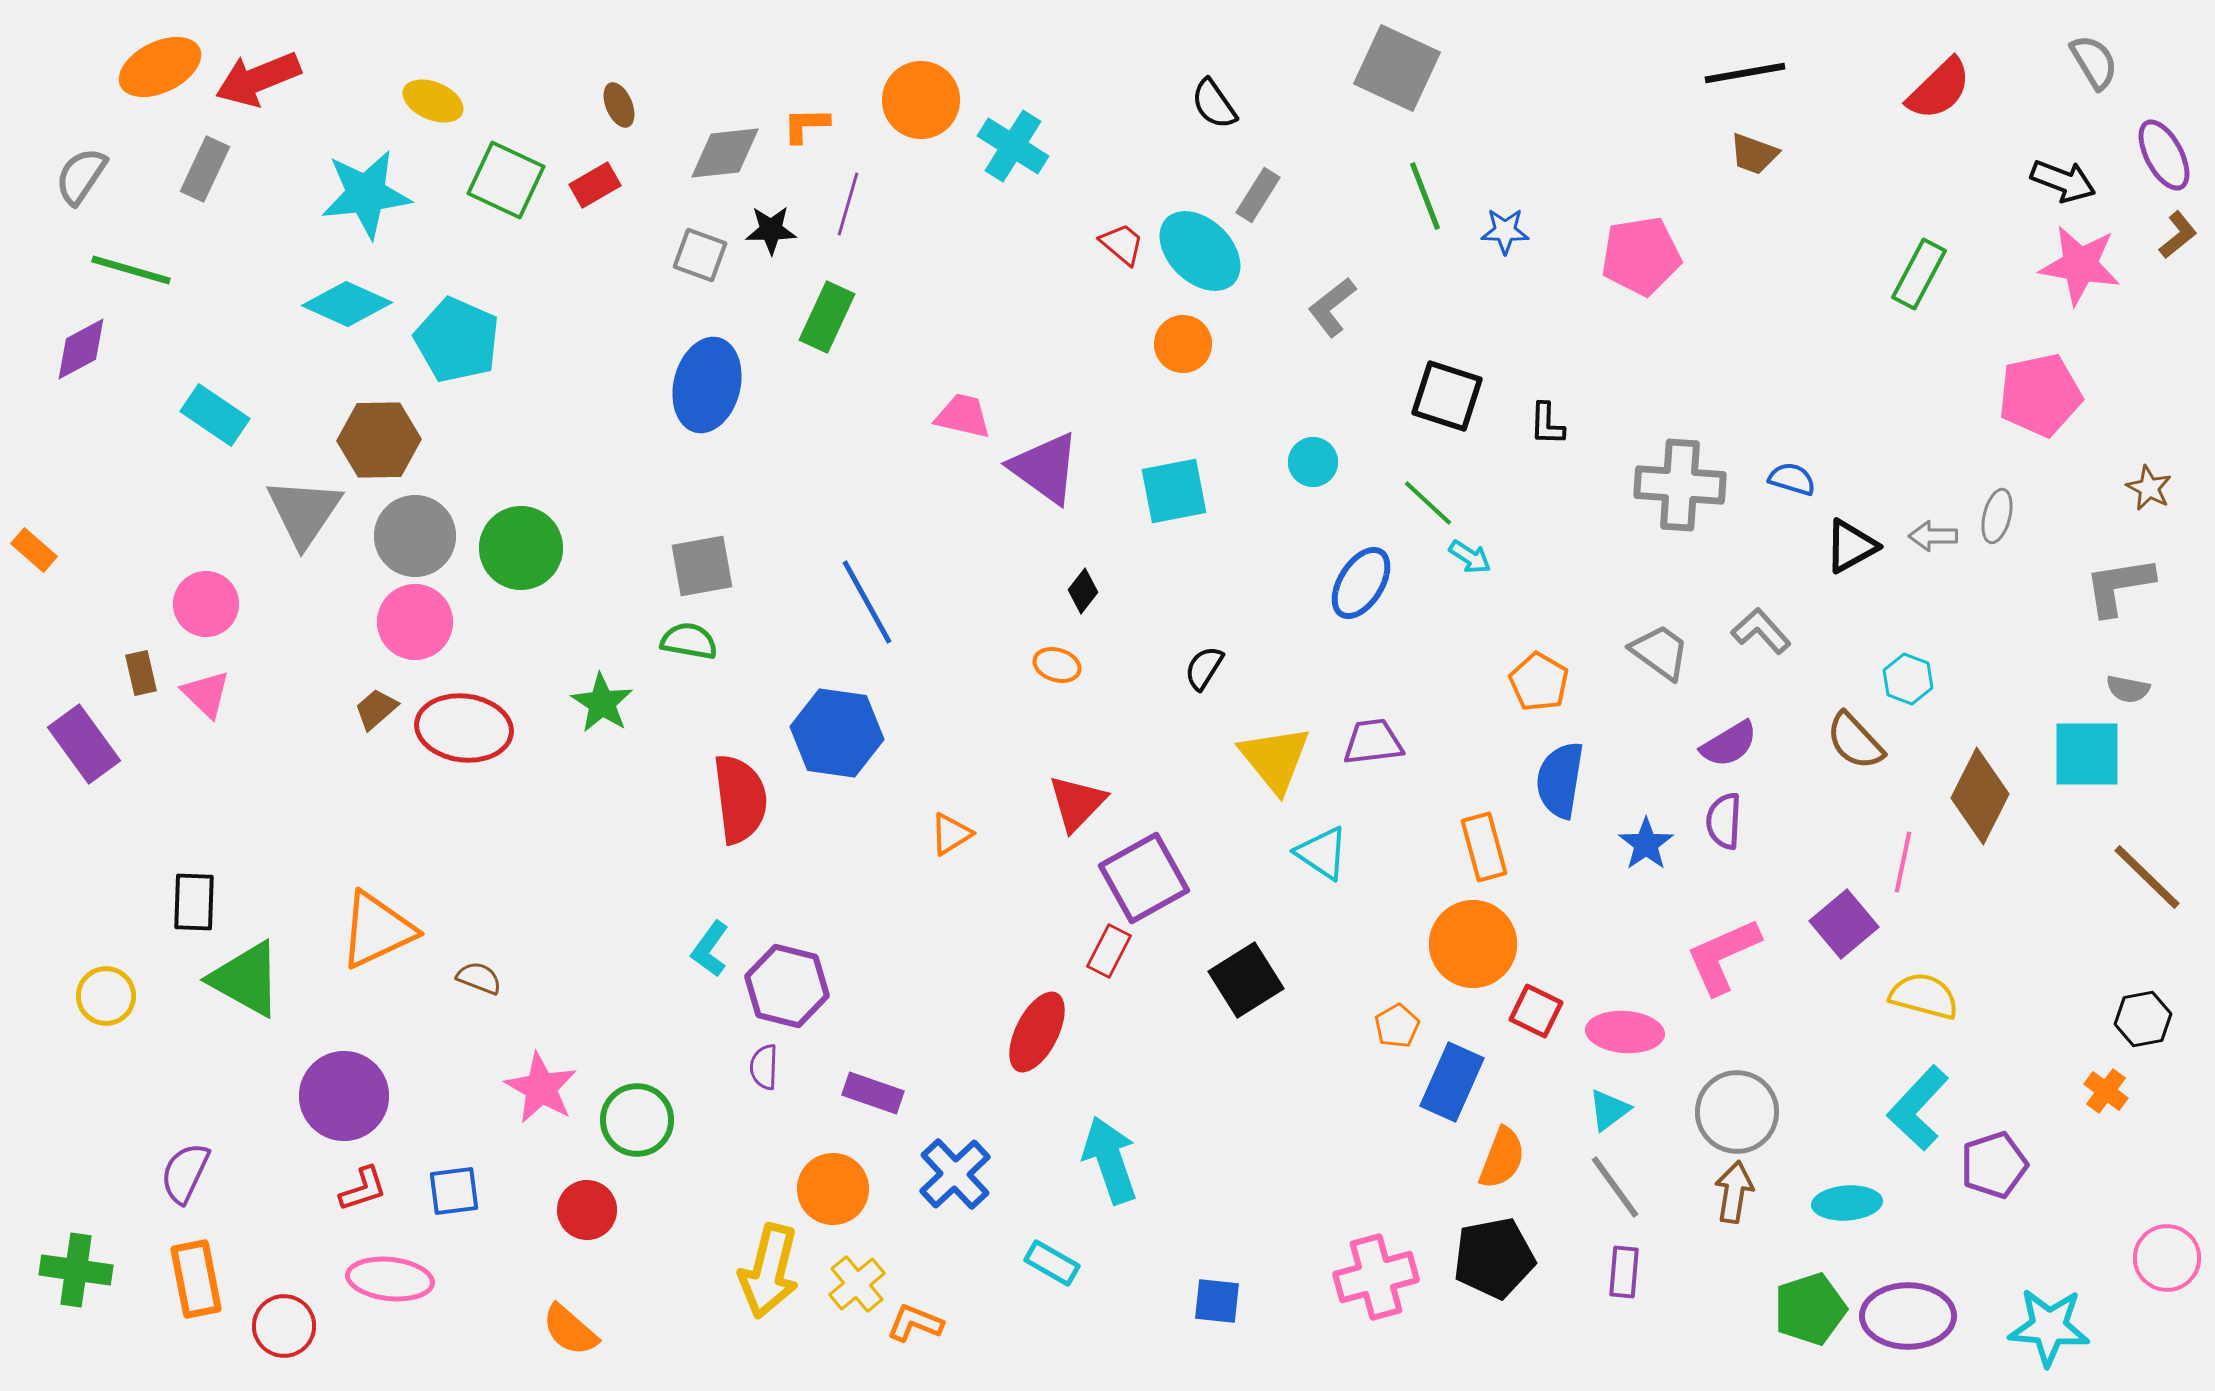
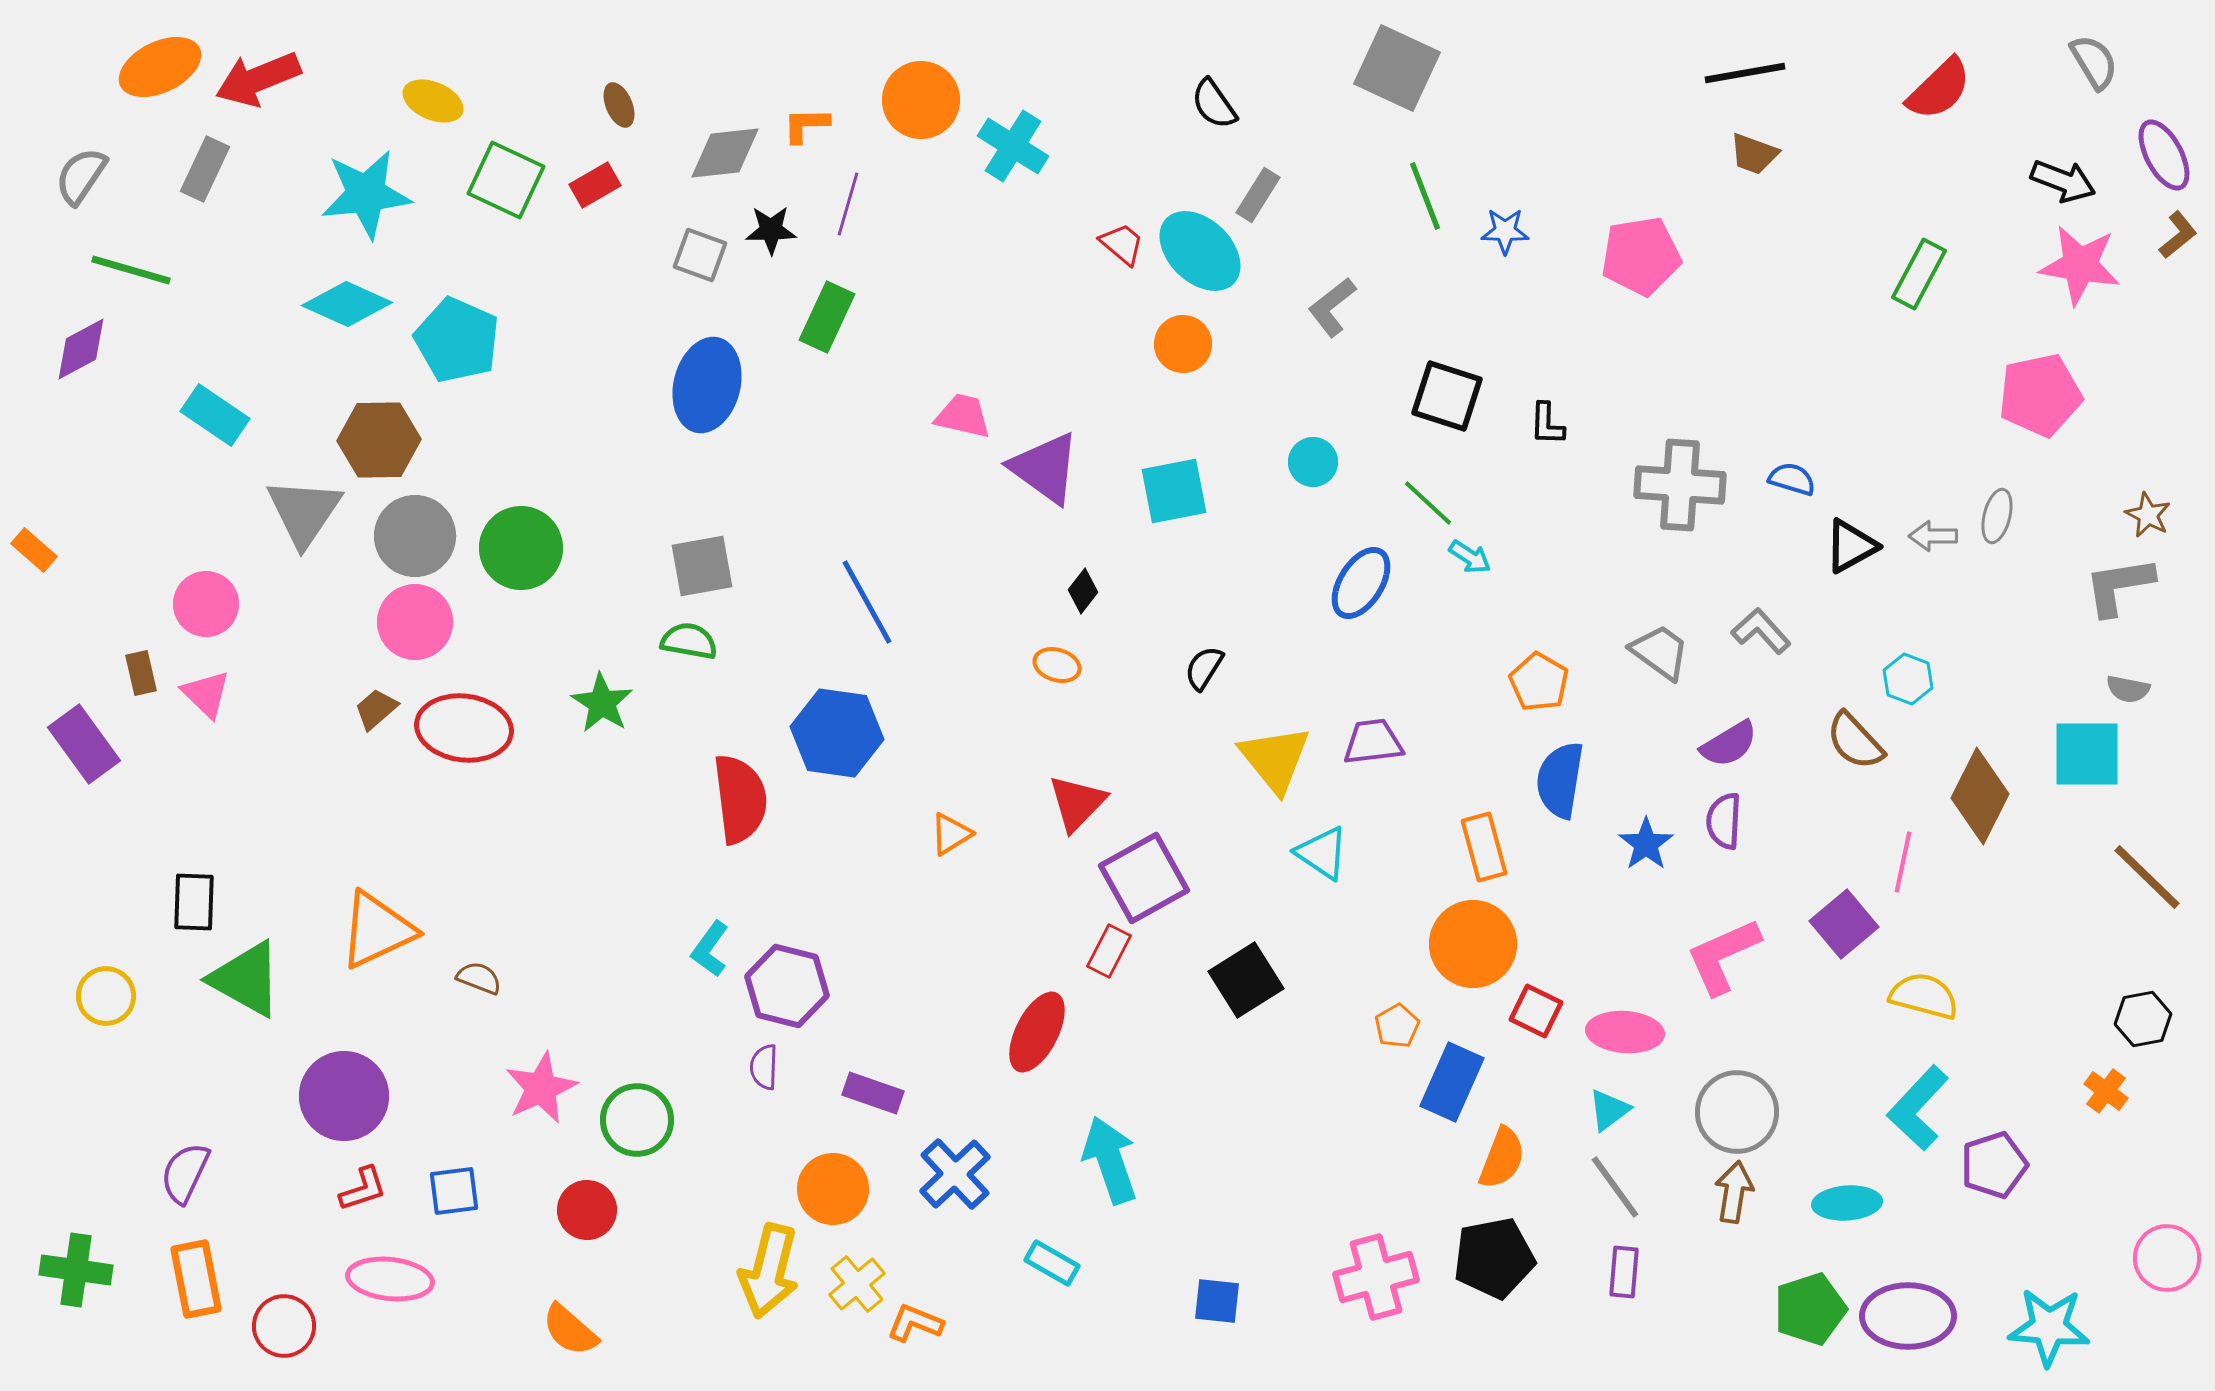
brown star at (2149, 488): moved 1 px left, 27 px down
pink star at (541, 1088): rotated 18 degrees clockwise
